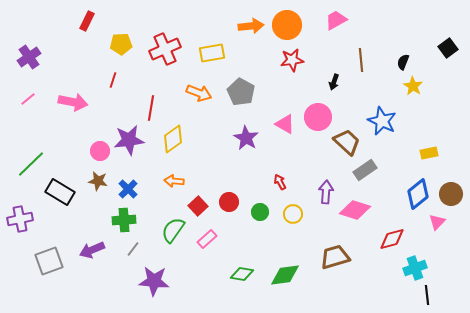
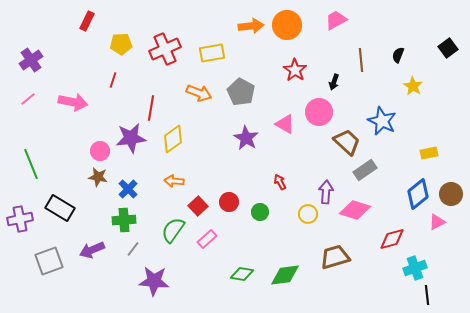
purple cross at (29, 57): moved 2 px right, 3 px down
red star at (292, 60): moved 3 px right, 10 px down; rotated 30 degrees counterclockwise
black semicircle at (403, 62): moved 5 px left, 7 px up
pink circle at (318, 117): moved 1 px right, 5 px up
purple star at (129, 140): moved 2 px right, 2 px up
green line at (31, 164): rotated 68 degrees counterclockwise
brown star at (98, 181): moved 4 px up
black rectangle at (60, 192): moved 16 px down
yellow circle at (293, 214): moved 15 px right
pink triangle at (437, 222): rotated 18 degrees clockwise
